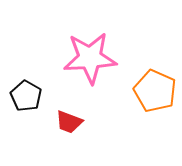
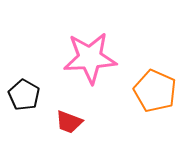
black pentagon: moved 2 px left, 1 px up
